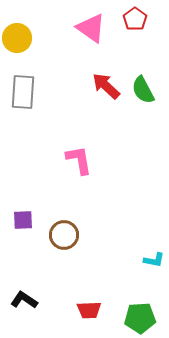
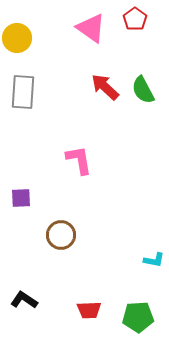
red arrow: moved 1 px left, 1 px down
purple square: moved 2 px left, 22 px up
brown circle: moved 3 px left
green pentagon: moved 2 px left, 1 px up
